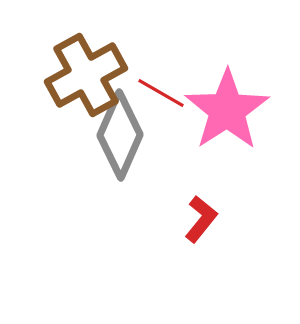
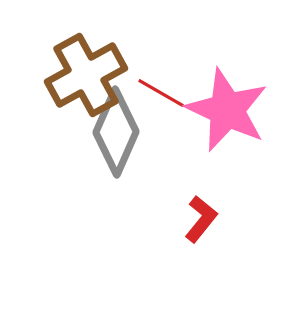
pink star: rotated 14 degrees counterclockwise
gray diamond: moved 4 px left, 3 px up
